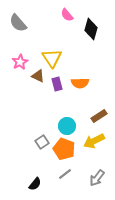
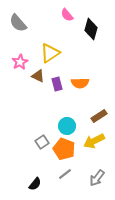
yellow triangle: moved 2 px left, 5 px up; rotated 30 degrees clockwise
